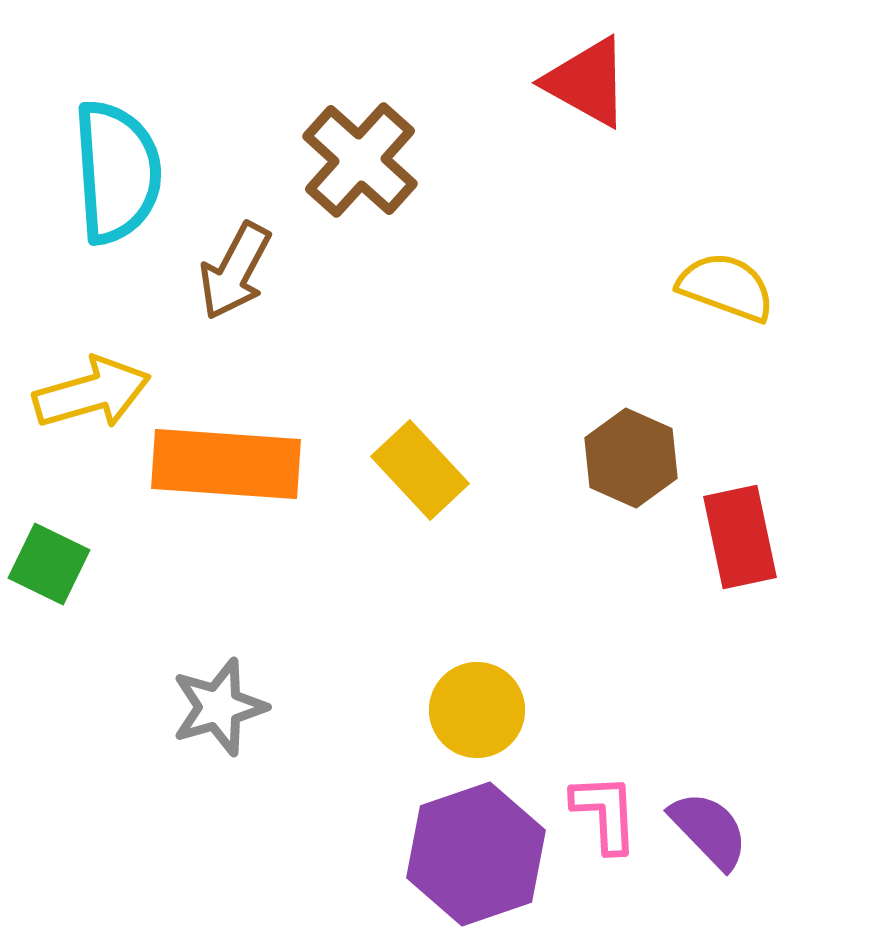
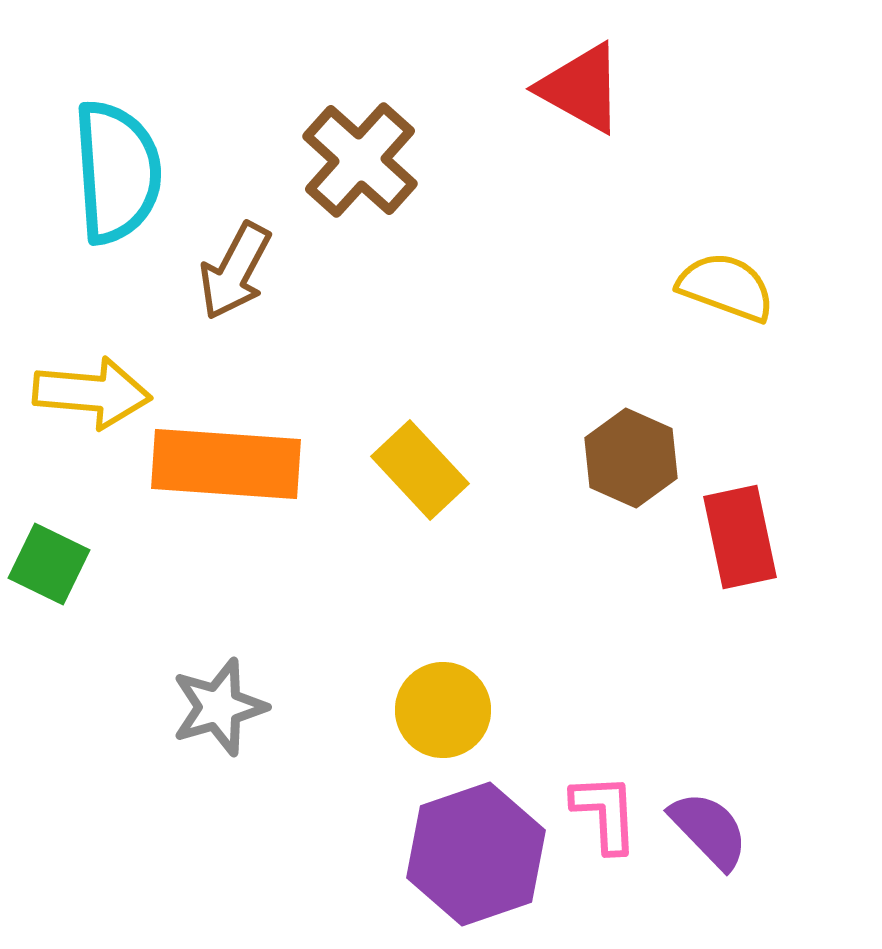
red triangle: moved 6 px left, 6 px down
yellow arrow: rotated 21 degrees clockwise
yellow circle: moved 34 px left
